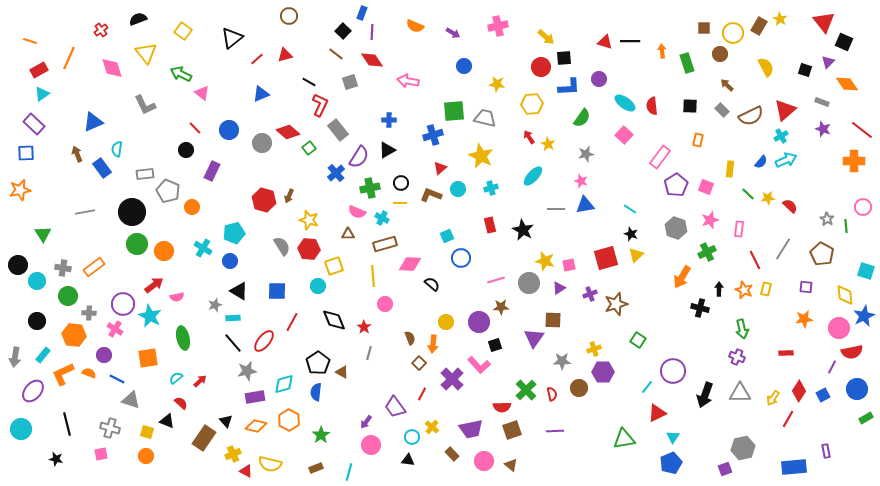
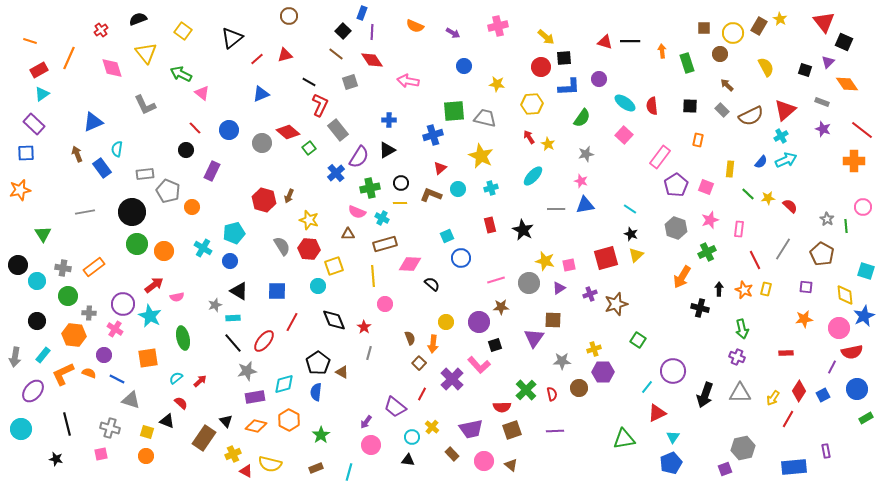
purple trapezoid at (395, 407): rotated 15 degrees counterclockwise
